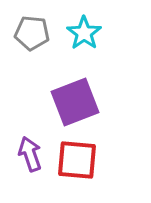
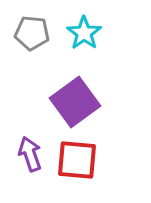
purple square: rotated 15 degrees counterclockwise
